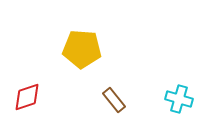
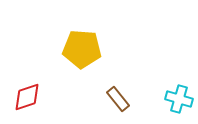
brown rectangle: moved 4 px right, 1 px up
